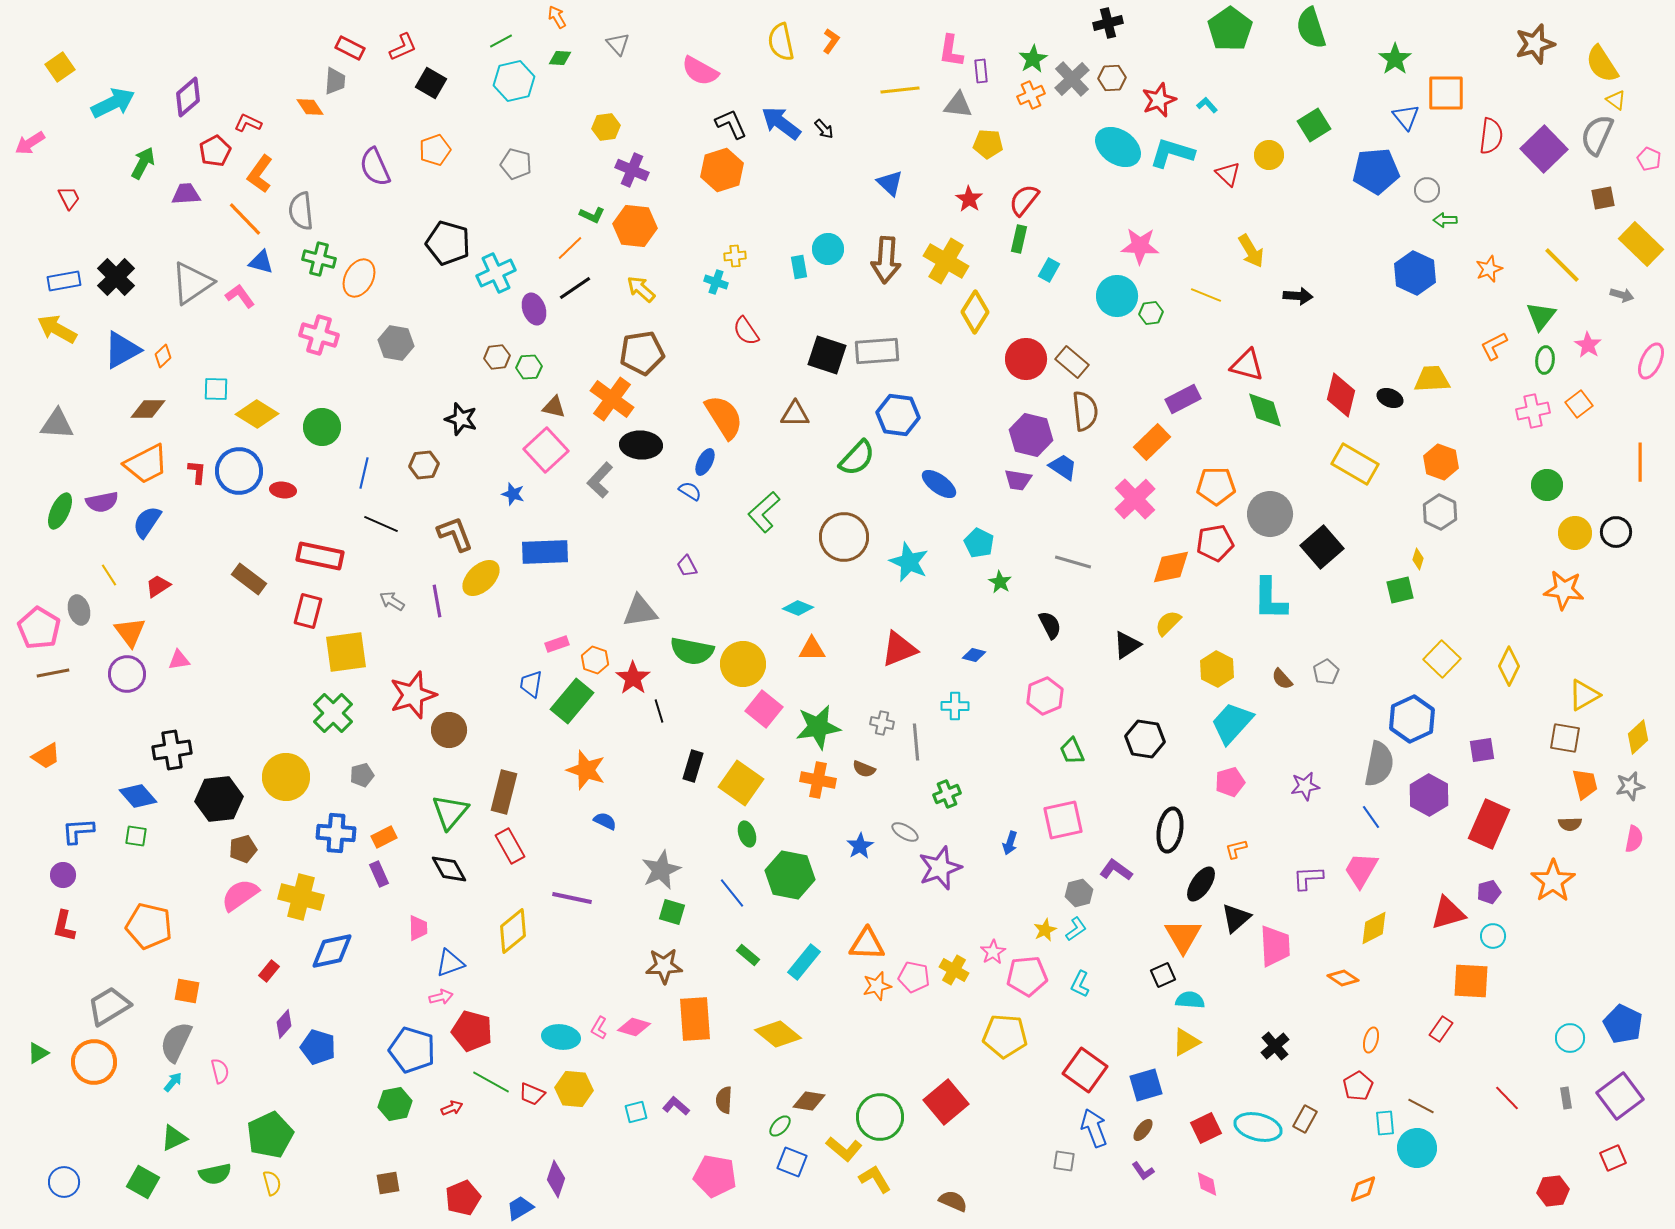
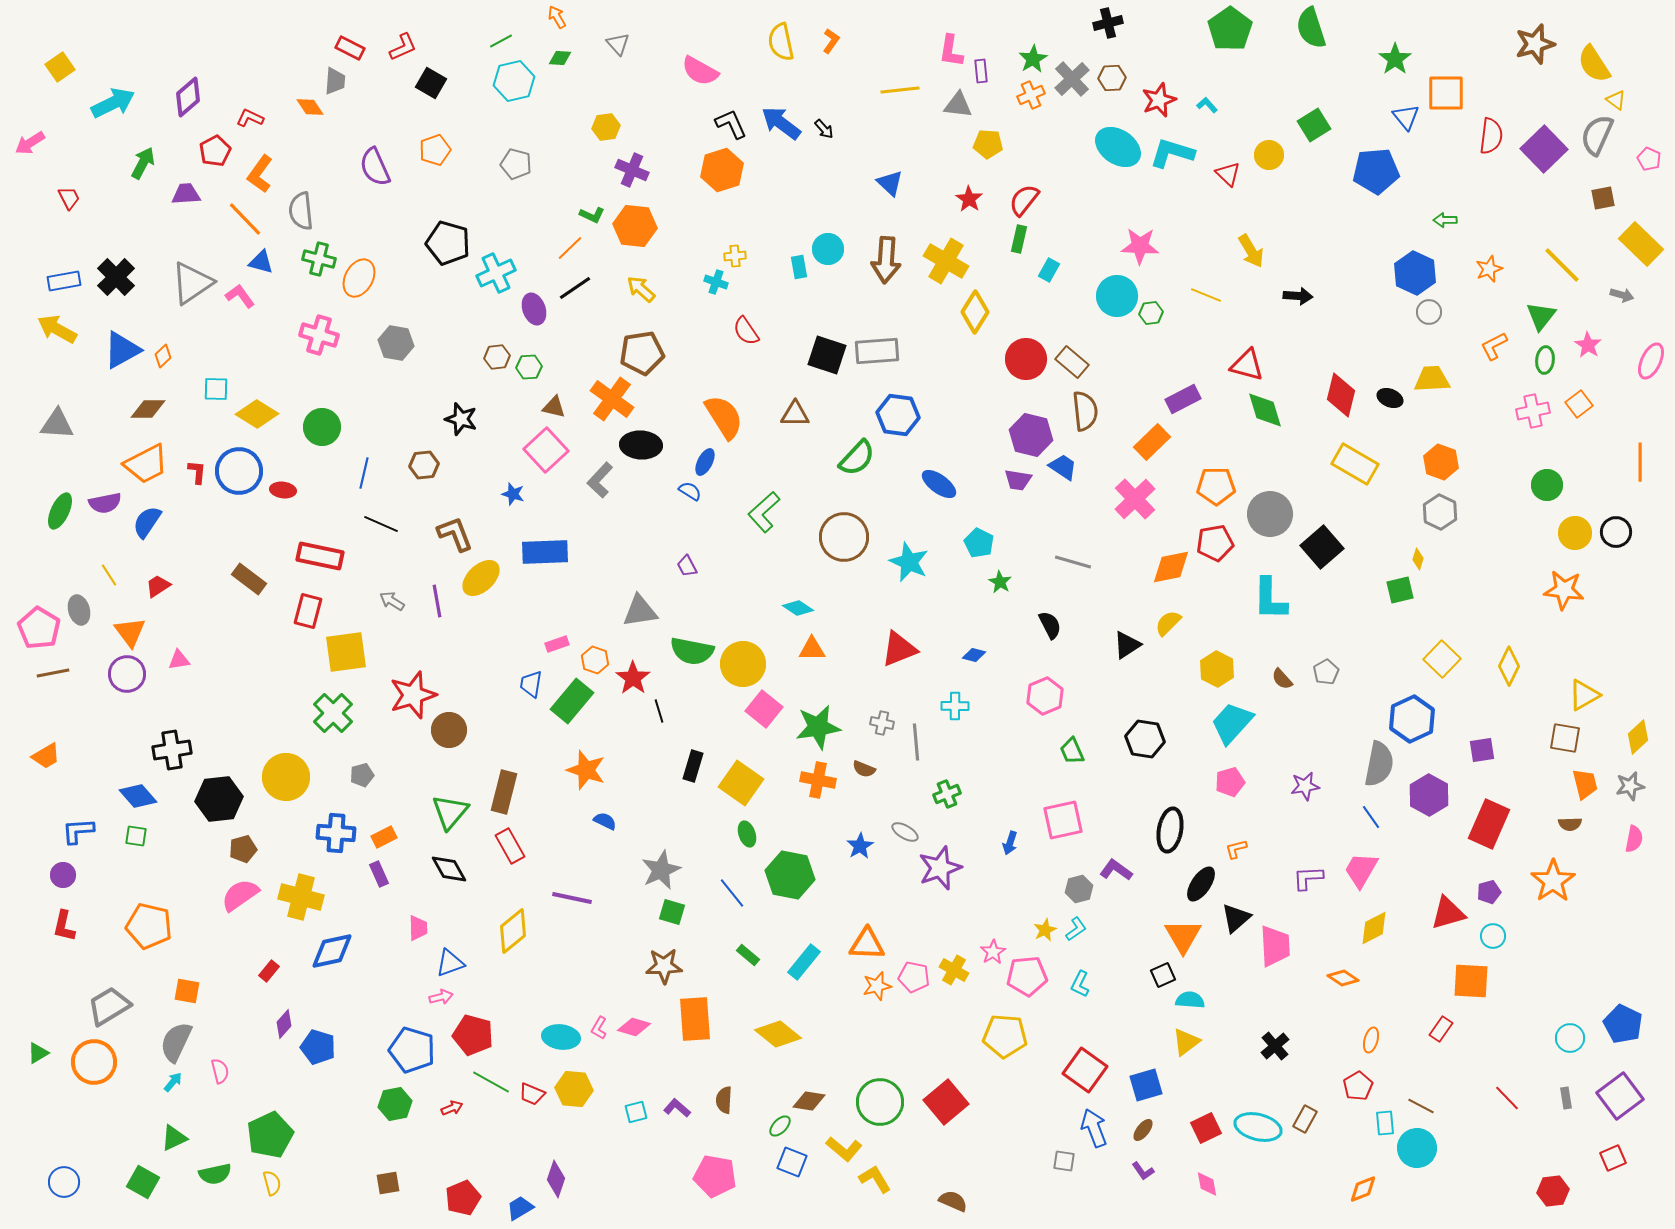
yellow semicircle at (1602, 64): moved 8 px left
red L-shape at (248, 123): moved 2 px right, 5 px up
gray circle at (1427, 190): moved 2 px right, 122 px down
purple semicircle at (102, 502): moved 3 px right, 1 px down
cyan diamond at (798, 608): rotated 12 degrees clockwise
gray hexagon at (1079, 893): moved 4 px up
red pentagon at (472, 1031): moved 1 px right, 4 px down
yellow triangle at (1186, 1042): rotated 8 degrees counterclockwise
purple L-shape at (676, 1106): moved 1 px right, 2 px down
green circle at (880, 1117): moved 15 px up
